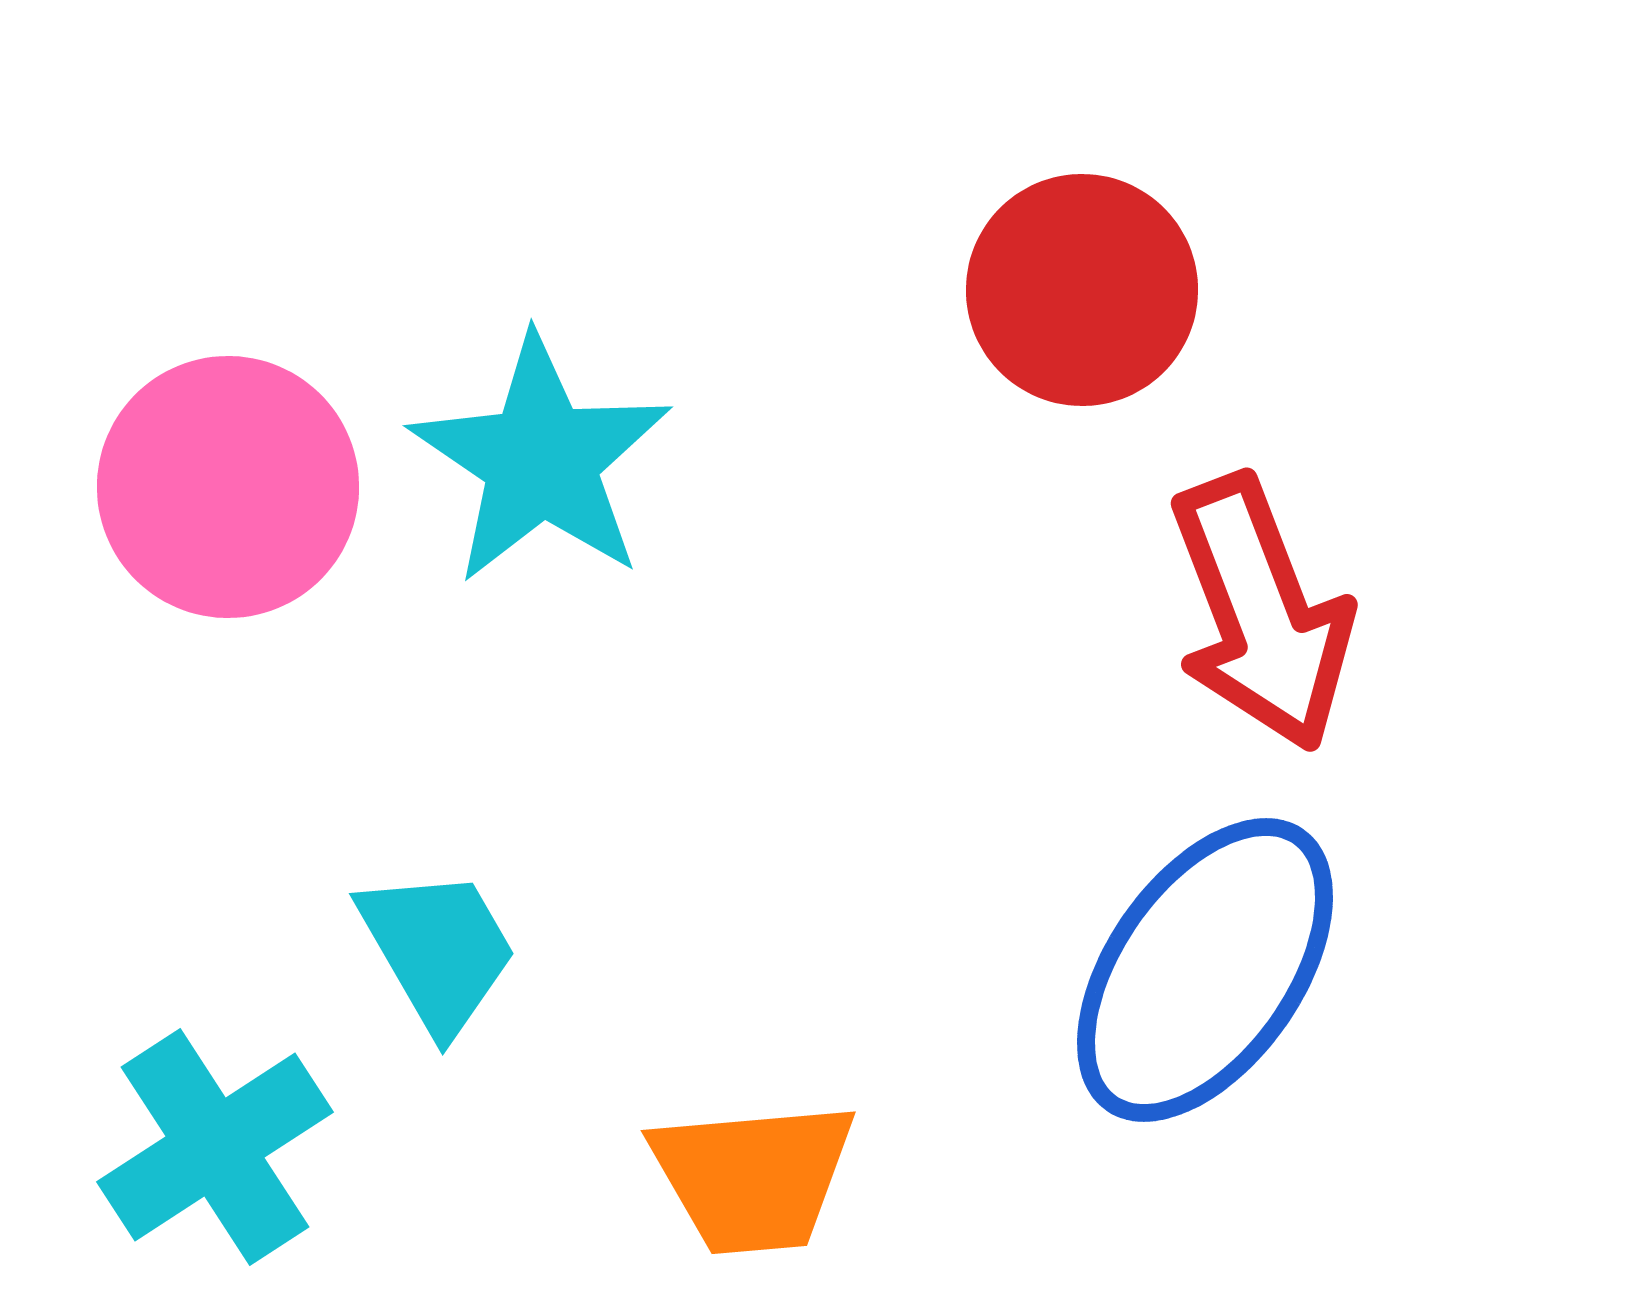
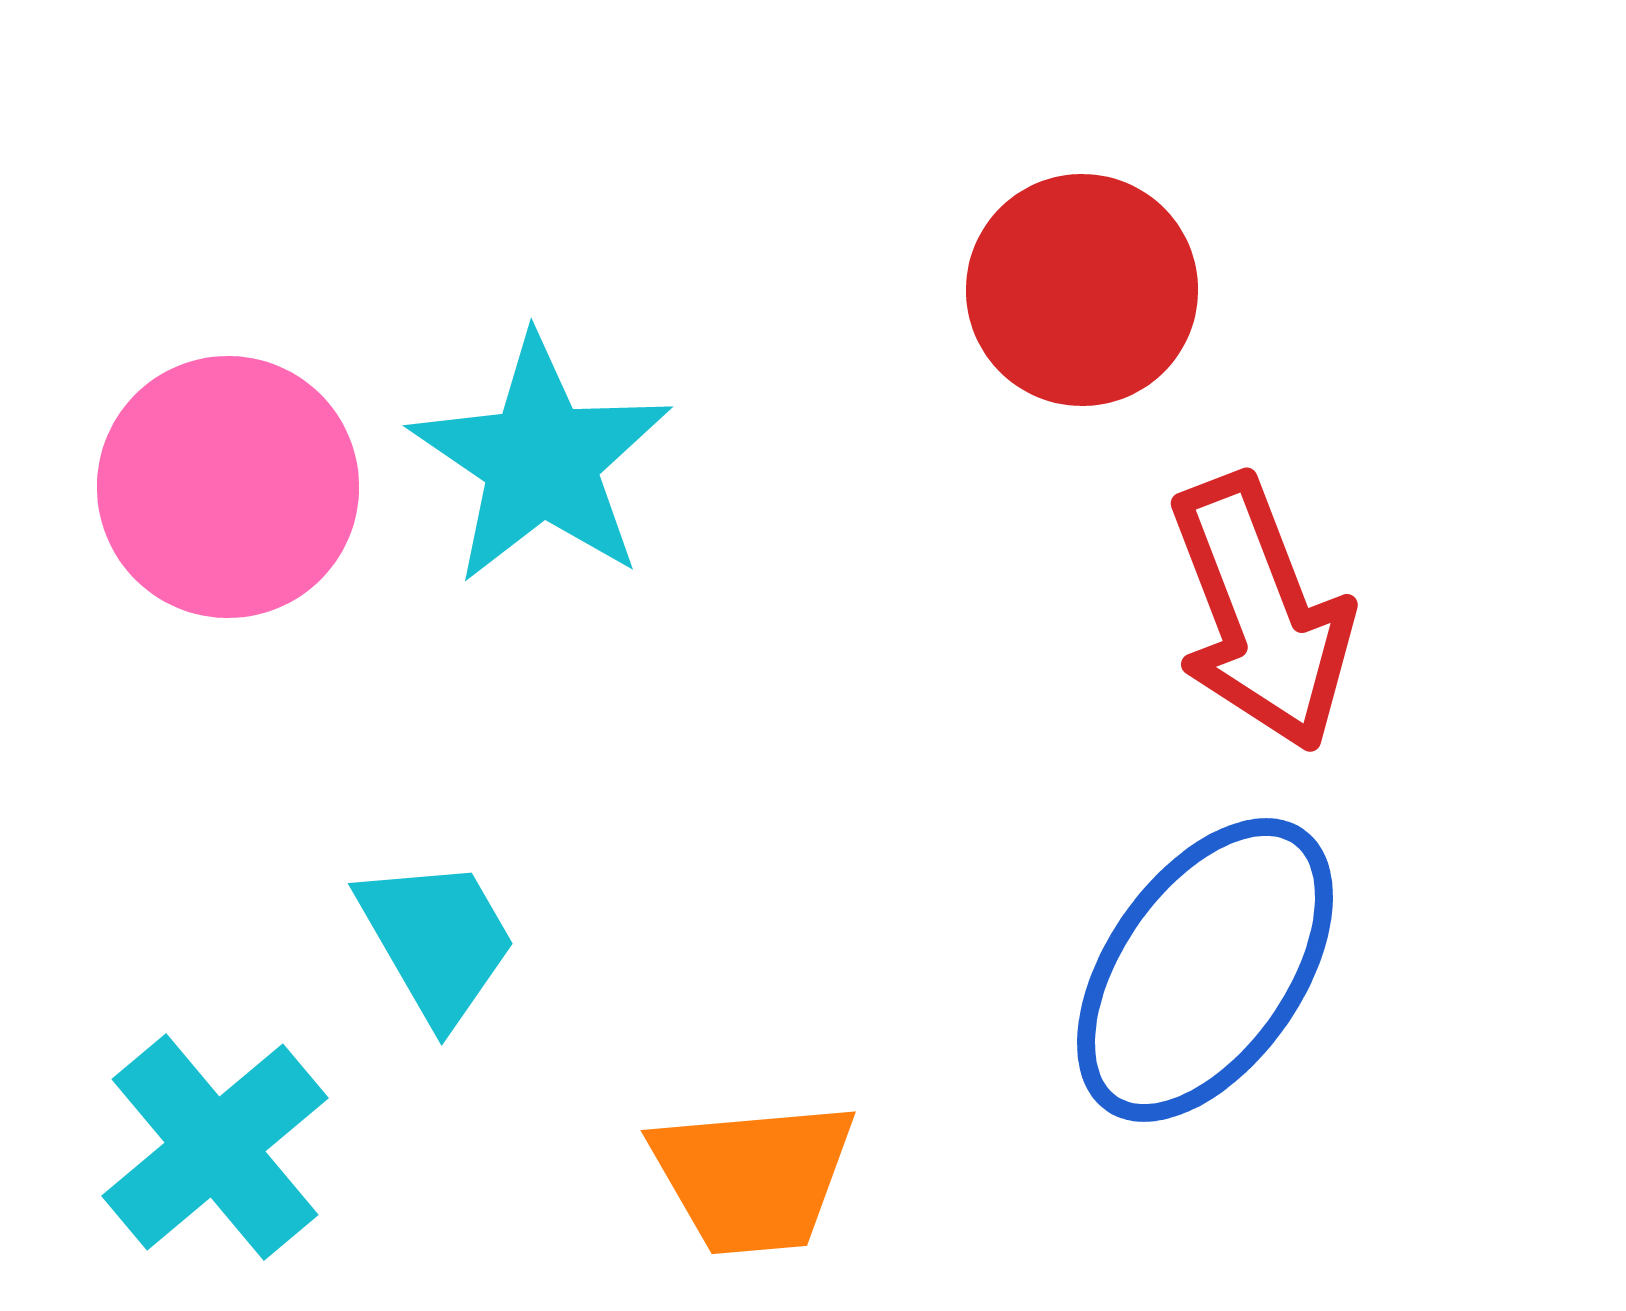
cyan trapezoid: moved 1 px left, 10 px up
cyan cross: rotated 7 degrees counterclockwise
